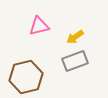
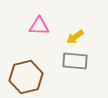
pink triangle: rotated 15 degrees clockwise
gray rectangle: rotated 25 degrees clockwise
